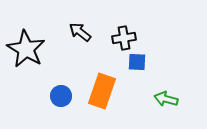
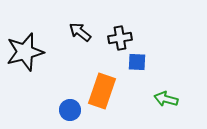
black cross: moved 4 px left
black star: moved 1 px left, 3 px down; rotated 27 degrees clockwise
blue circle: moved 9 px right, 14 px down
